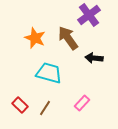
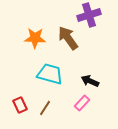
purple cross: rotated 20 degrees clockwise
orange star: rotated 20 degrees counterclockwise
black arrow: moved 4 px left, 23 px down; rotated 18 degrees clockwise
cyan trapezoid: moved 1 px right, 1 px down
red rectangle: rotated 21 degrees clockwise
